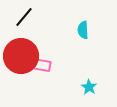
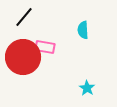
red circle: moved 2 px right, 1 px down
pink rectangle: moved 4 px right, 18 px up
cyan star: moved 2 px left, 1 px down
